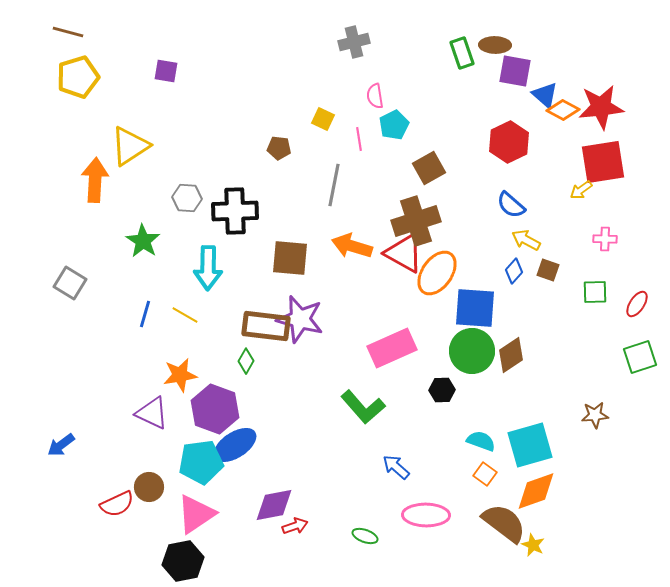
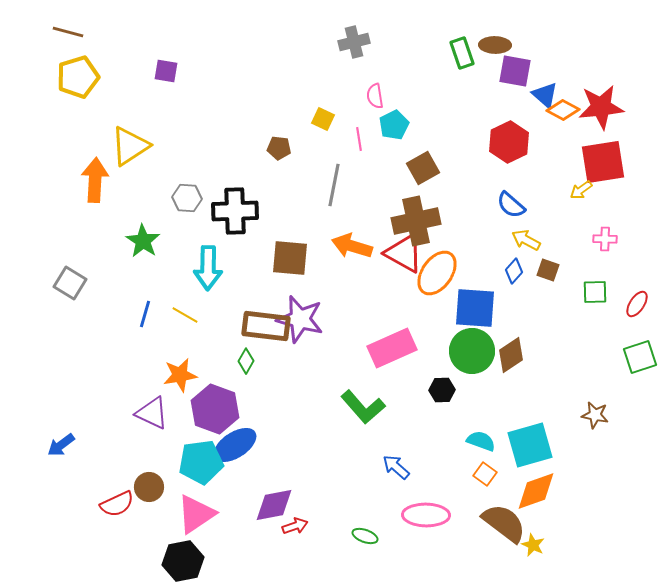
brown square at (429, 168): moved 6 px left
brown cross at (416, 221): rotated 6 degrees clockwise
brown star at (595, 415): rotated 16 degrees clockwise
